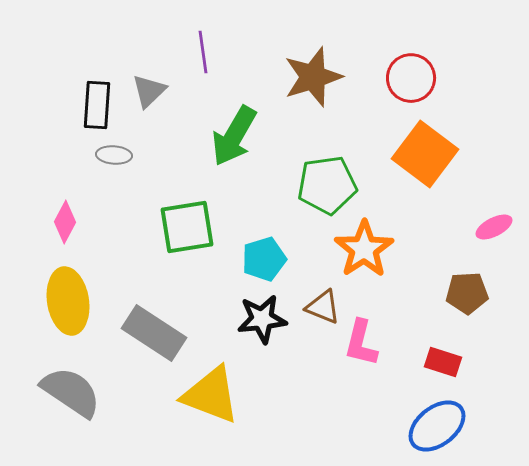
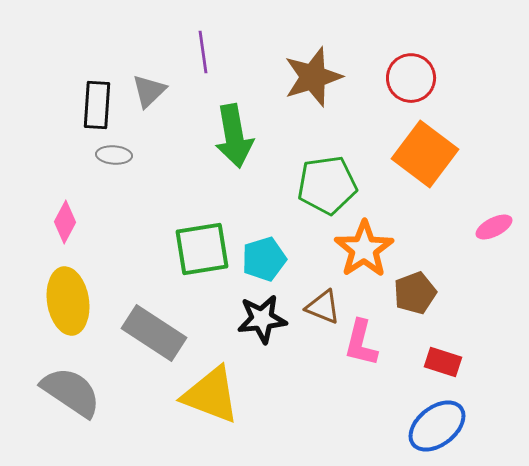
green arrow: rotated 40 degrees counterclockwise
green square: moved 15 px right, 22 px down
brown pentagon: moved 52 px left; rotated 18 degrees counterclockwise
